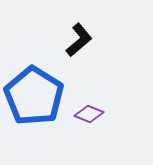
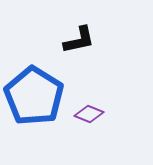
black L-shape: rotated 28 degrees clockwise
